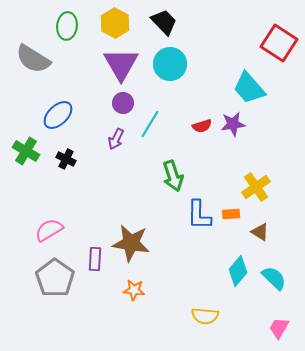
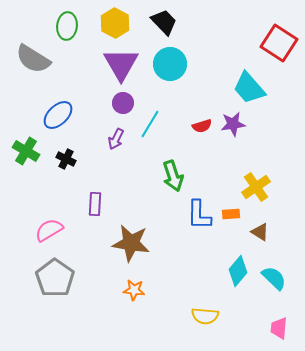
purple rectangle: moved 55 px up
pink trapezoid: rotated 25 degrees counterclockwise
